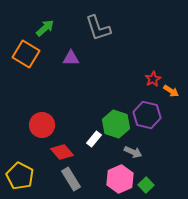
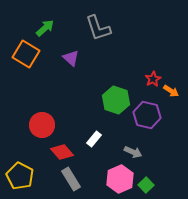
purple triangle: rotated 42 degrees clockwise
green hexagon: moved 24 px up
